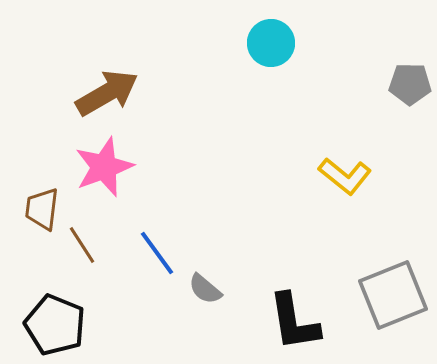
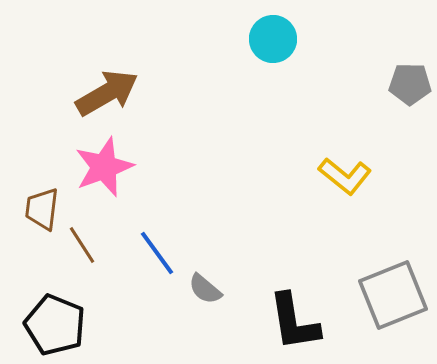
cyan circle: moved 2 px right, 4 px up
